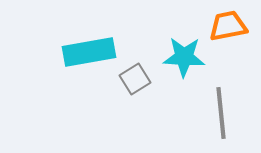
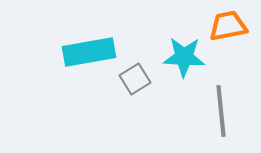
gray line: moved 2 px up
